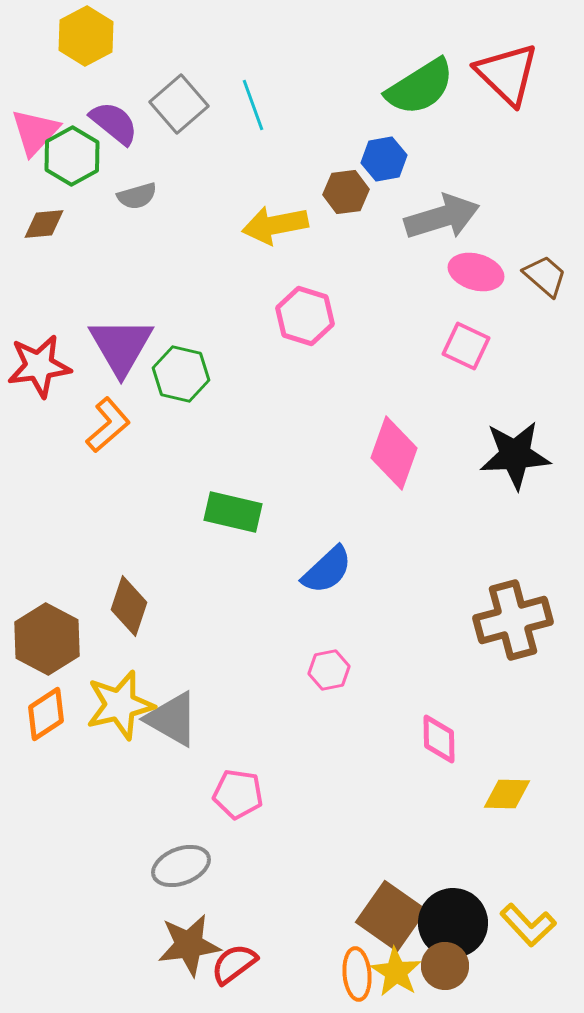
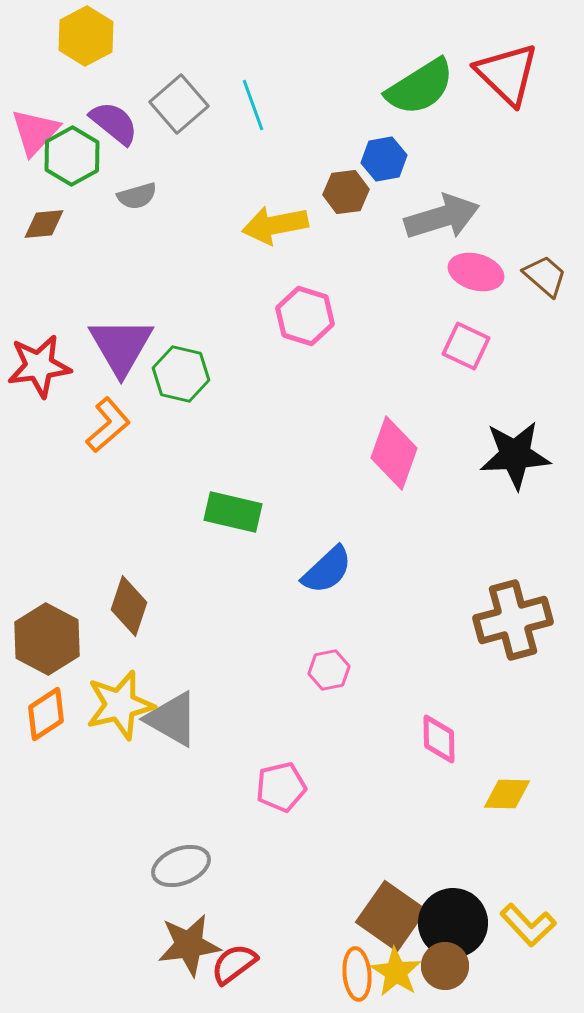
pink pentagon at (238, 794): moved 43 px right, 7 px up; rotated 21 degrees counterclockwise
